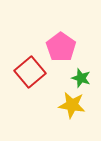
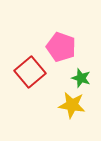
pink pentagon: rotated 16 degrees counterclockwise
